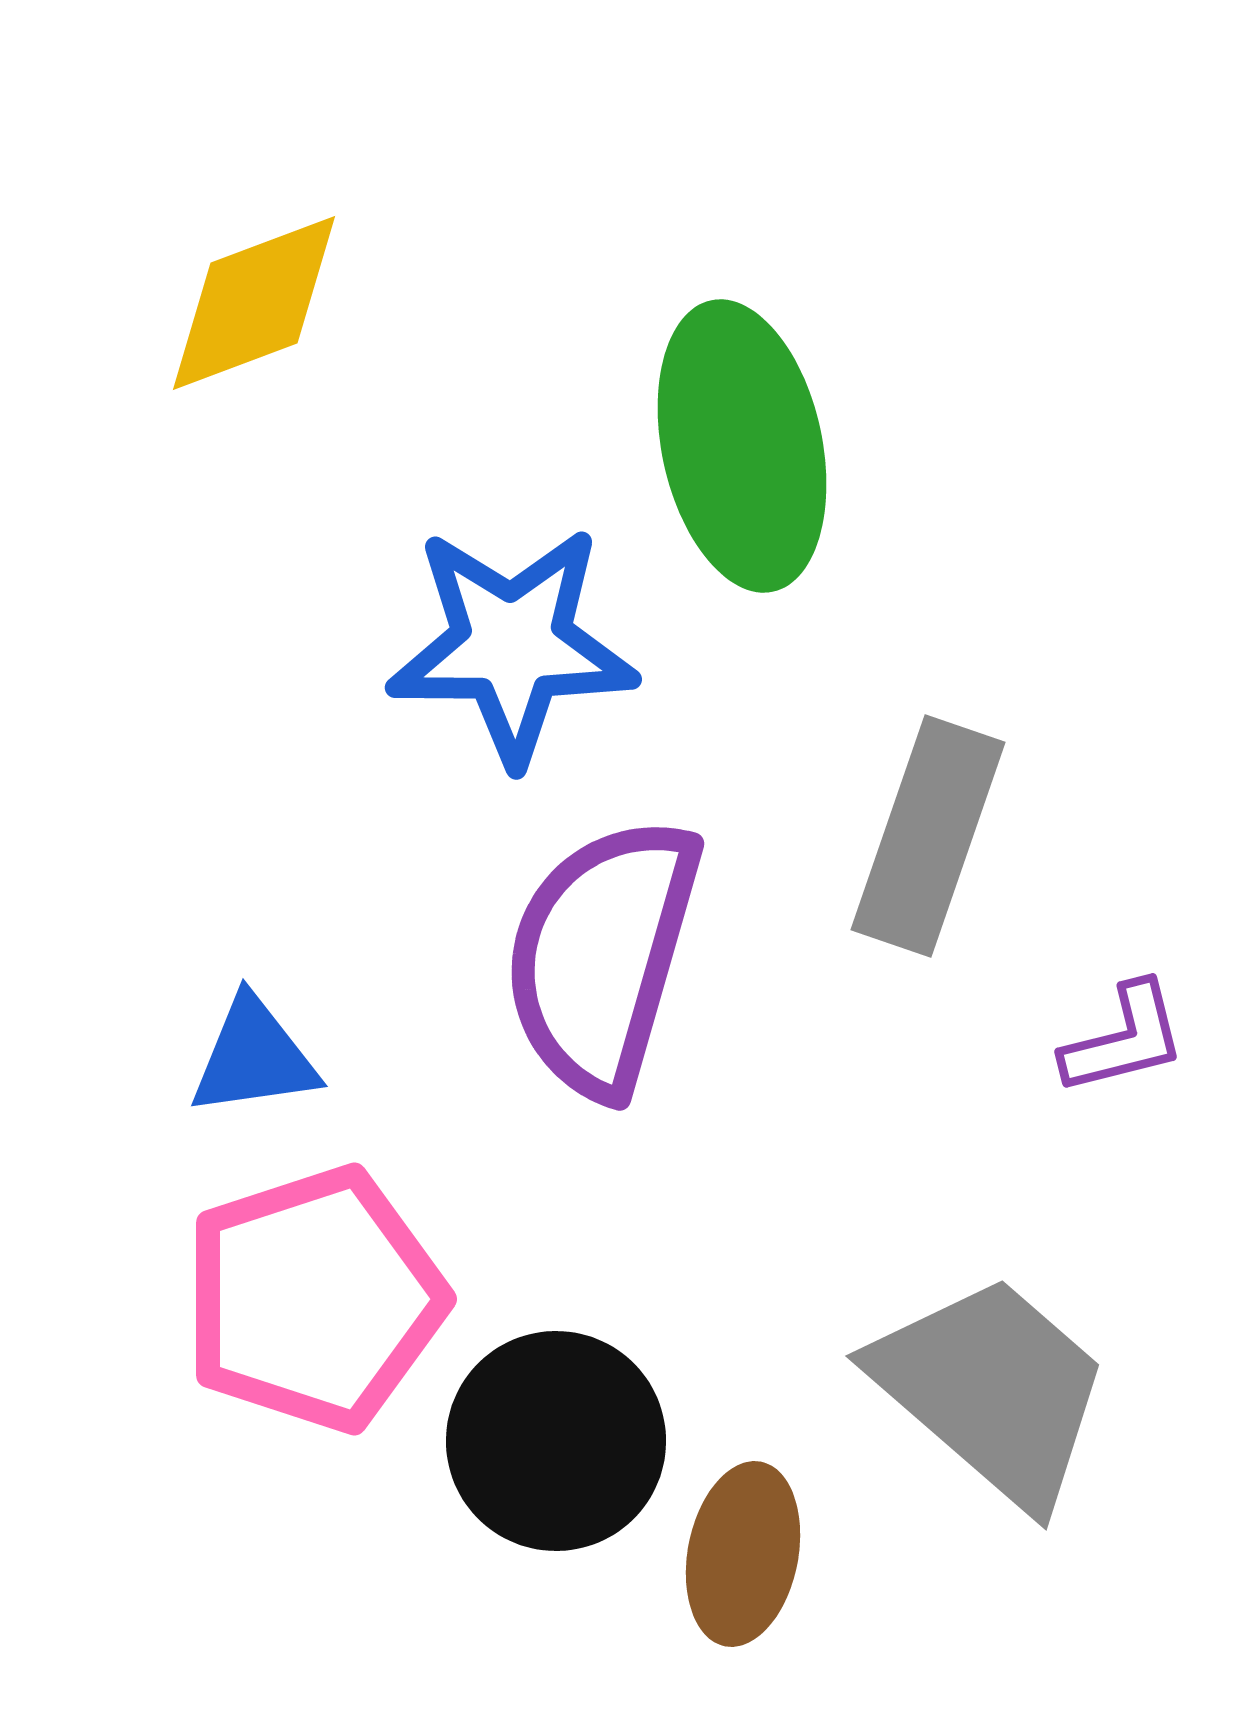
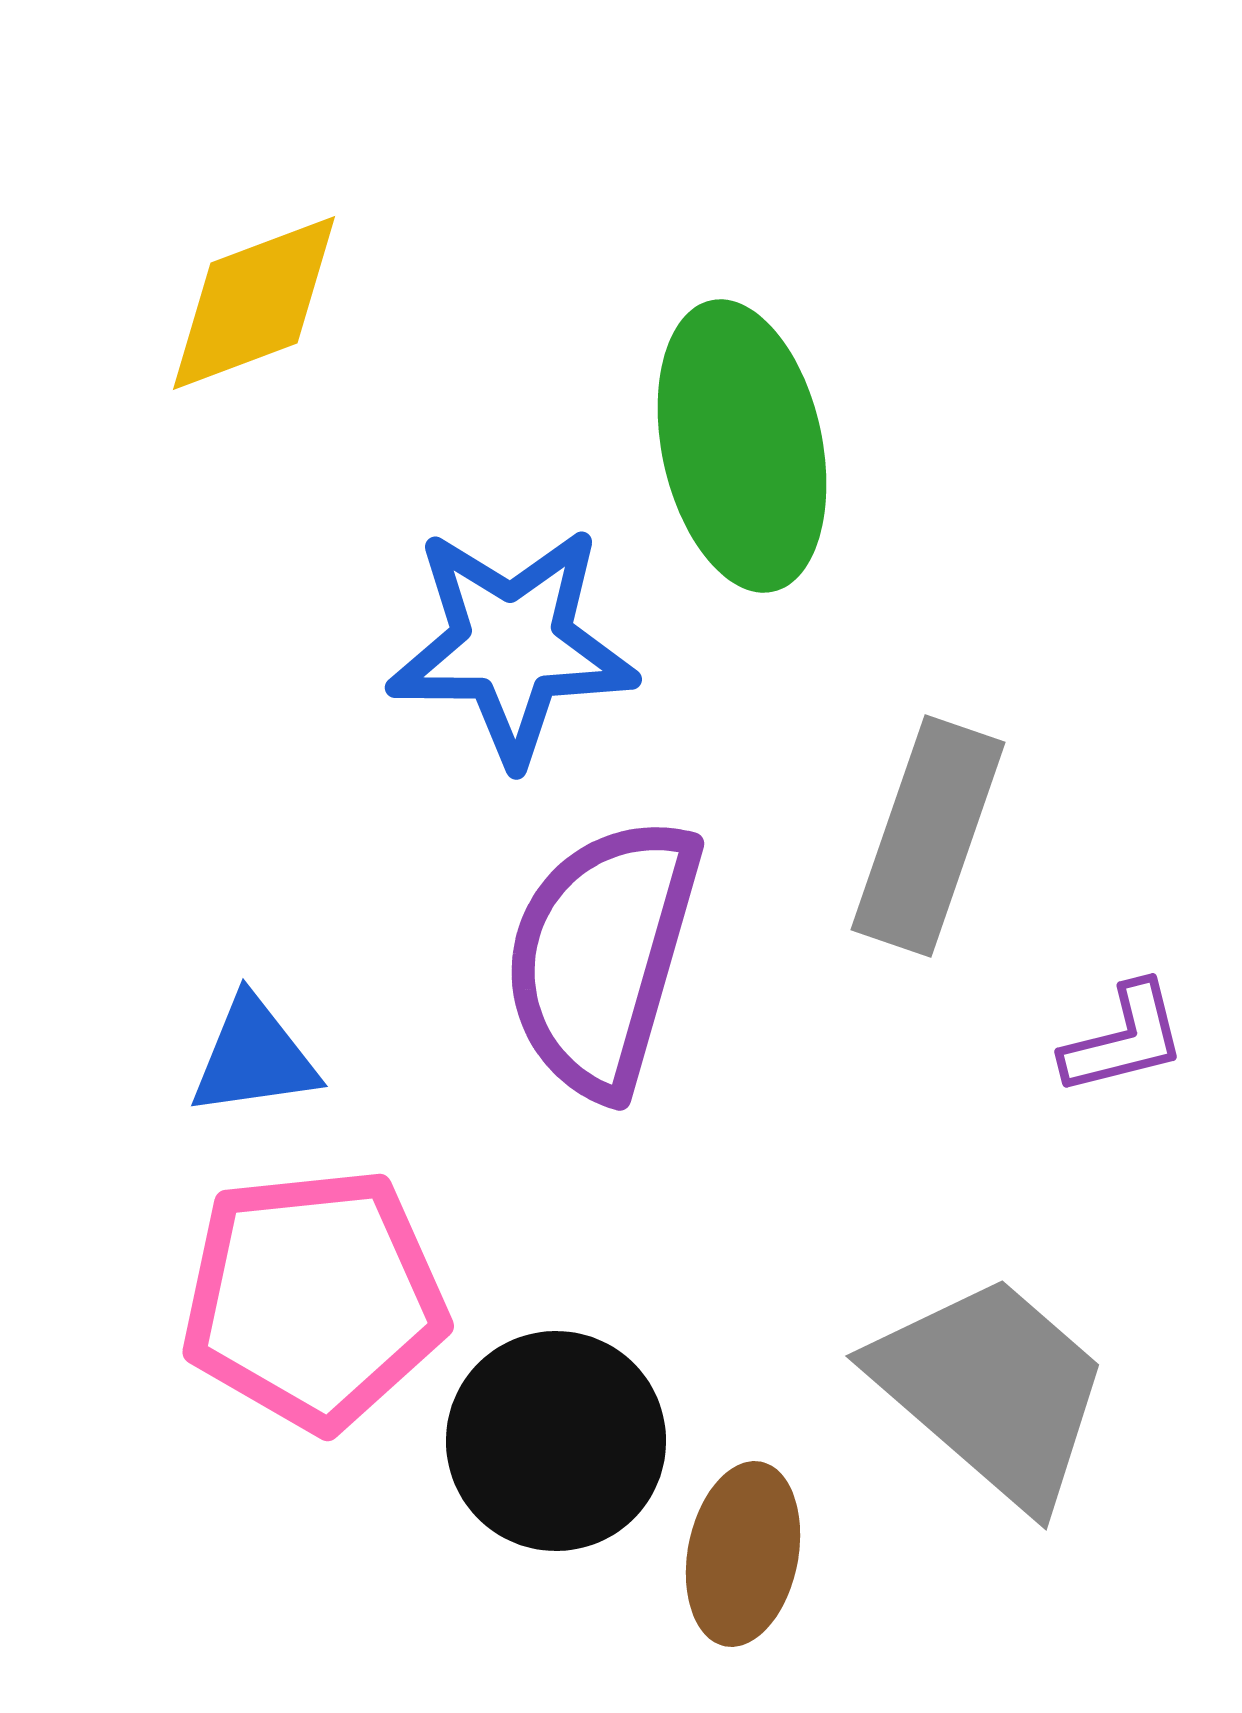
pink pentagon: rotated 12 degrees clockwise
